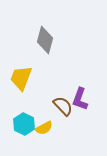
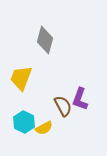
brown semicircle: rotated 15 degrees clockwise
cyan hexagon: moved 2 px up
